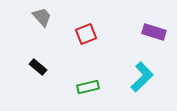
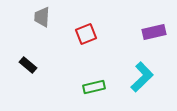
gray trapezoid: rotated 135 degrees counterclockwise
purple rectangle: rotated 30 degrees counterclockwise
black rectangle: moved 10 px left, 2 px up
green rectangle: moved 6 px right
